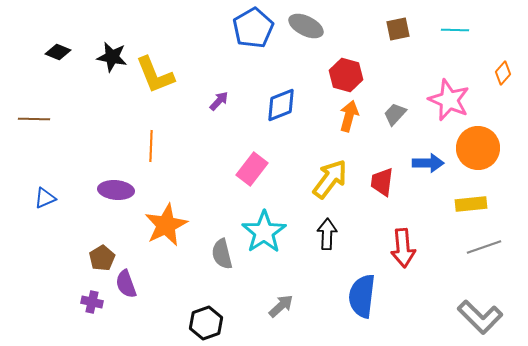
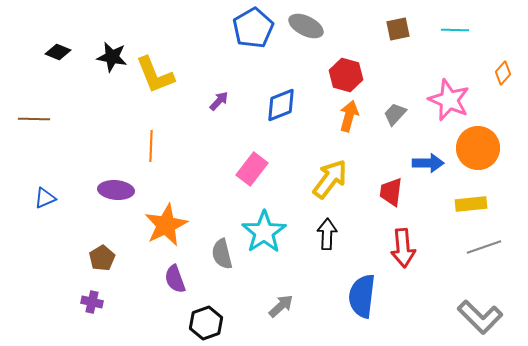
red trapezoid: moved 9 px right, 10 px down
purple semicircle: moved 49 px right, 5 px up
